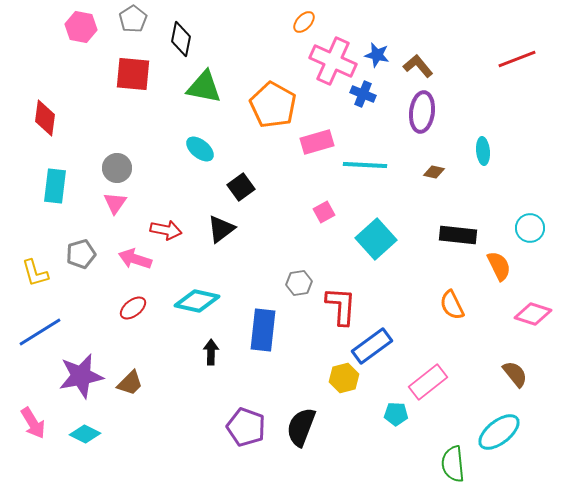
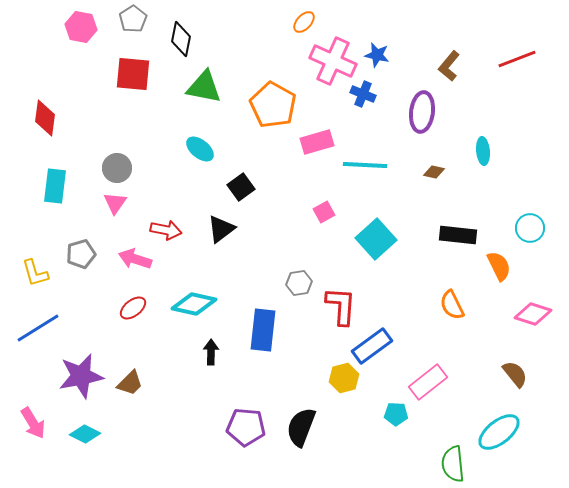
brown L-shape at (418, 66): moved 31 px right; rotated 100 degrees counterclockwise
cyan diamond at (197, 301): moved 3 px left, 3 px down
blue line at (40, 332): moved 2 px left, 4 px up
purple pentagon at (246, 427): rotated 15 degrees counterclockwise
